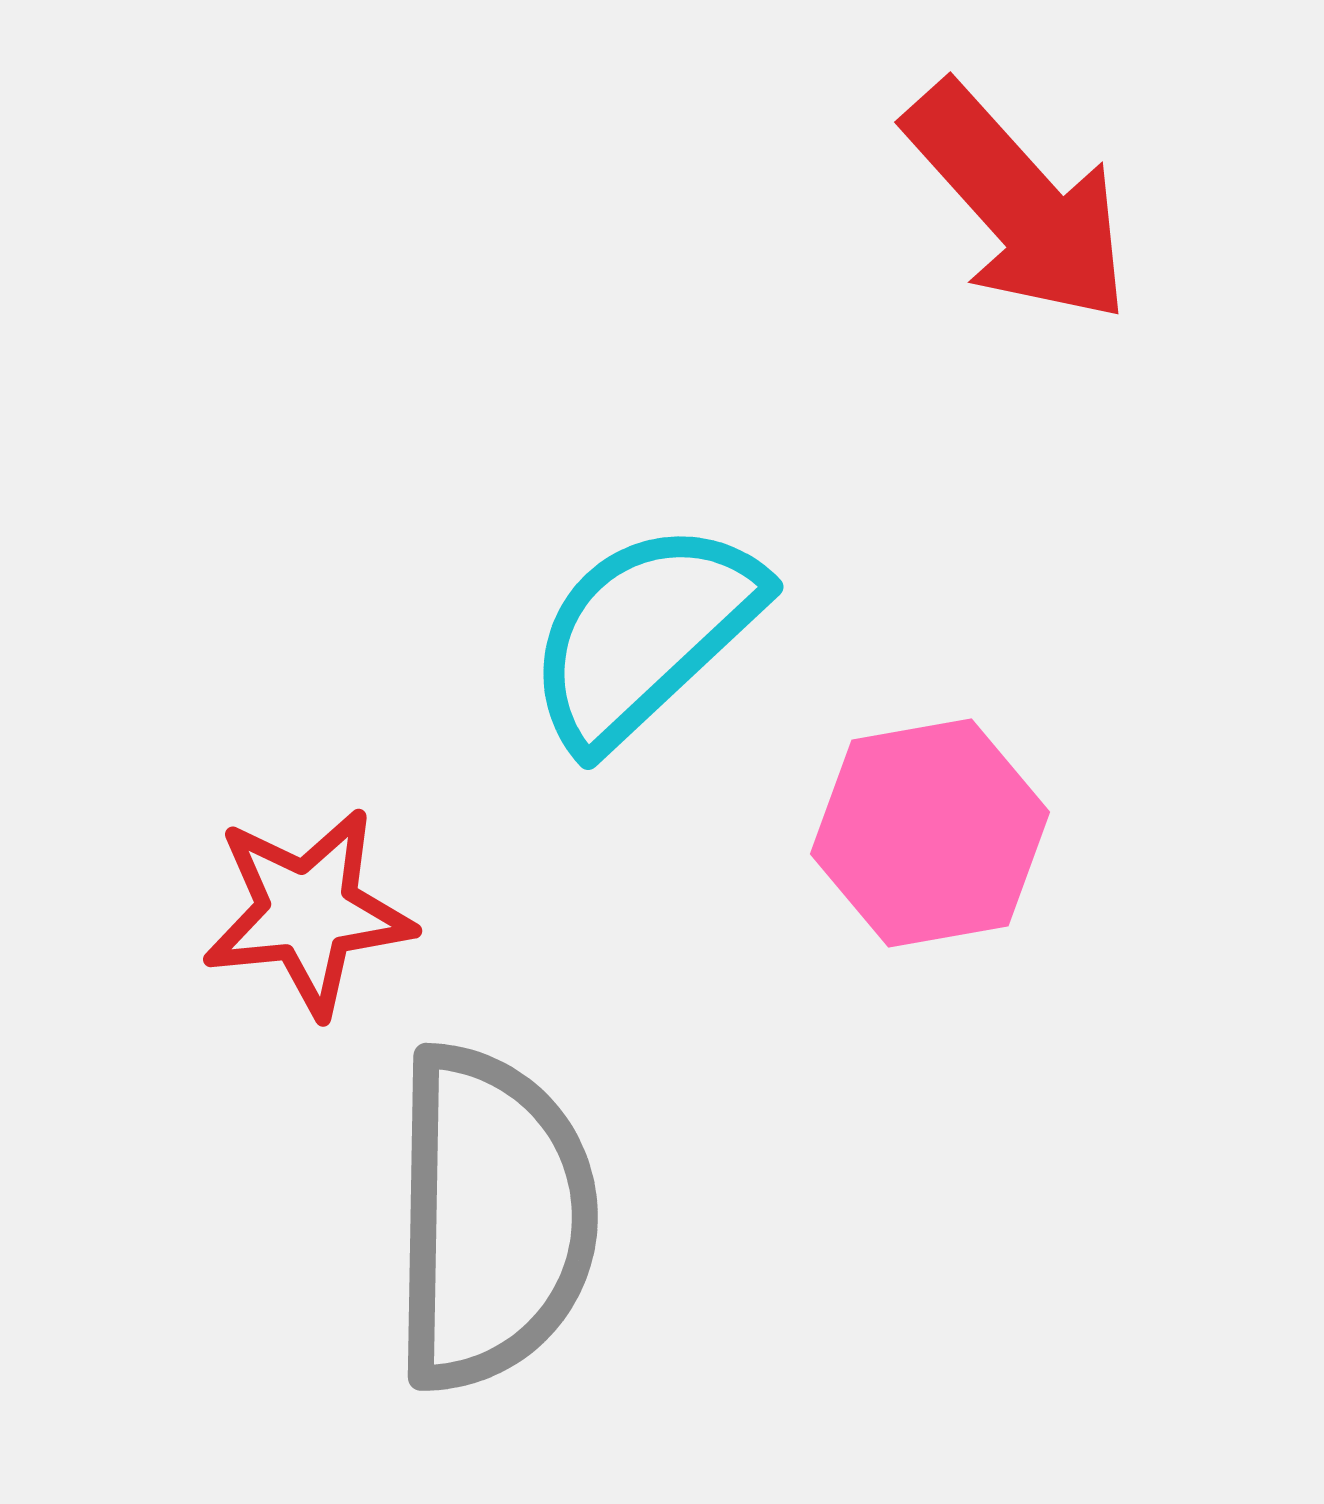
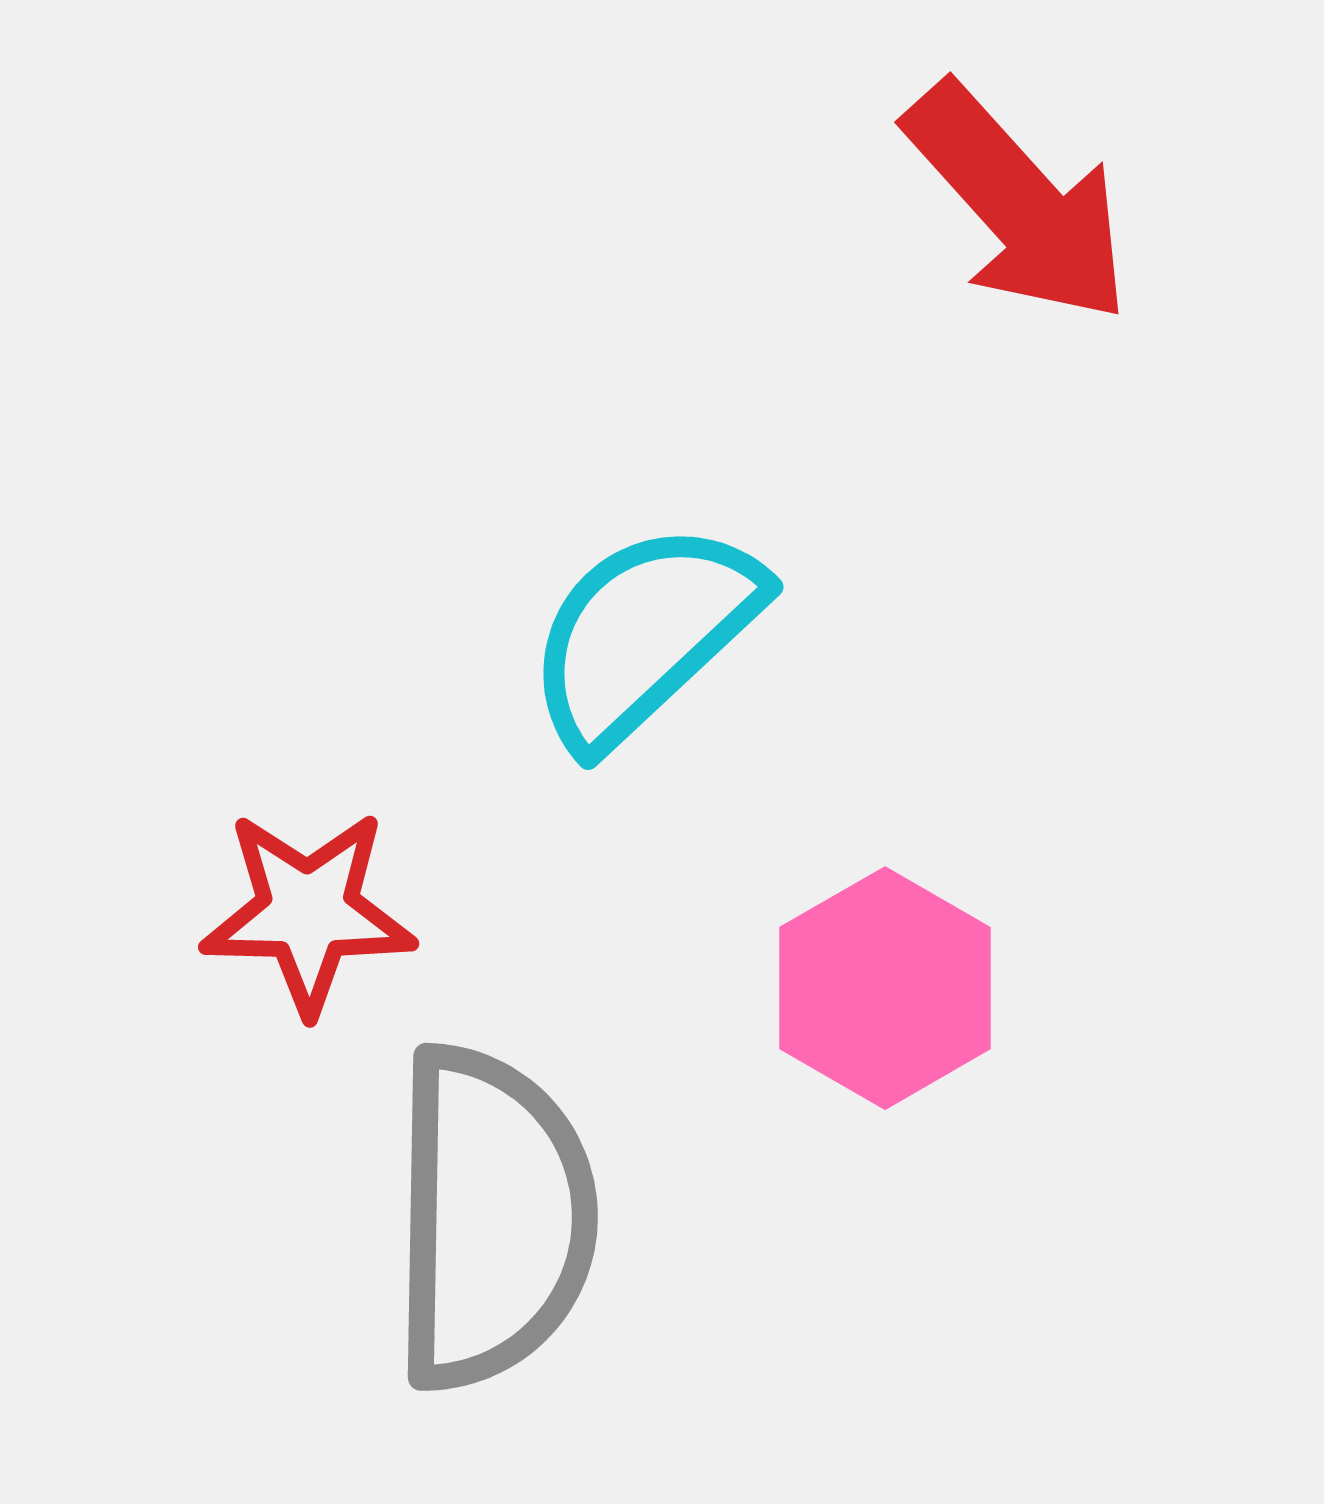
pink hexagon: moved 45 px left, 155 px down; rotated 20 degrees counterclockwise
red star: rotated 7 degrees clockwise
